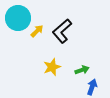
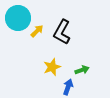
black L-shape: moved 1 px down; rotated 20 degrees counterclockwise
blue arrow: moved 24 px left
